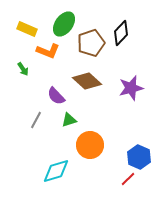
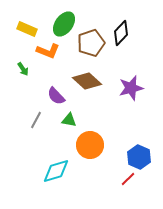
green triangle: rotated 28 degrees clockwise
